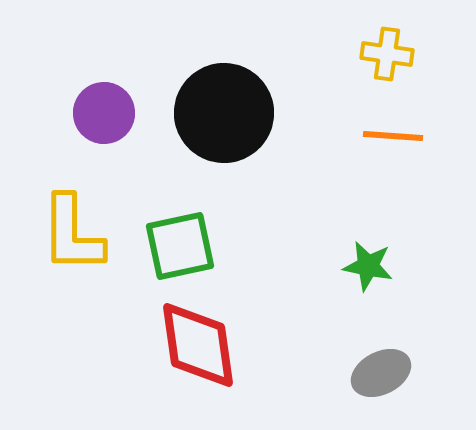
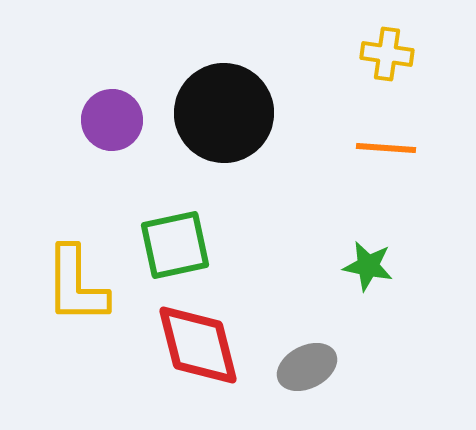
purple circle: moved 8 px right, 7 px down
orange line: moved 7 px left, 12 px down
yellow L-shape: moved 4 px right, 51 px down
green square: moved 5 px left, 1 px up
red diamond: rotated 6 degrees counterclockwise
gray ellipse: moved 74 px left, 6 px up
